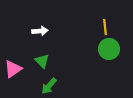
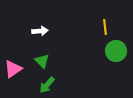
green circle: moved 7 px right, 2 px down
green arrow: moved 2 px left, 1 px up
